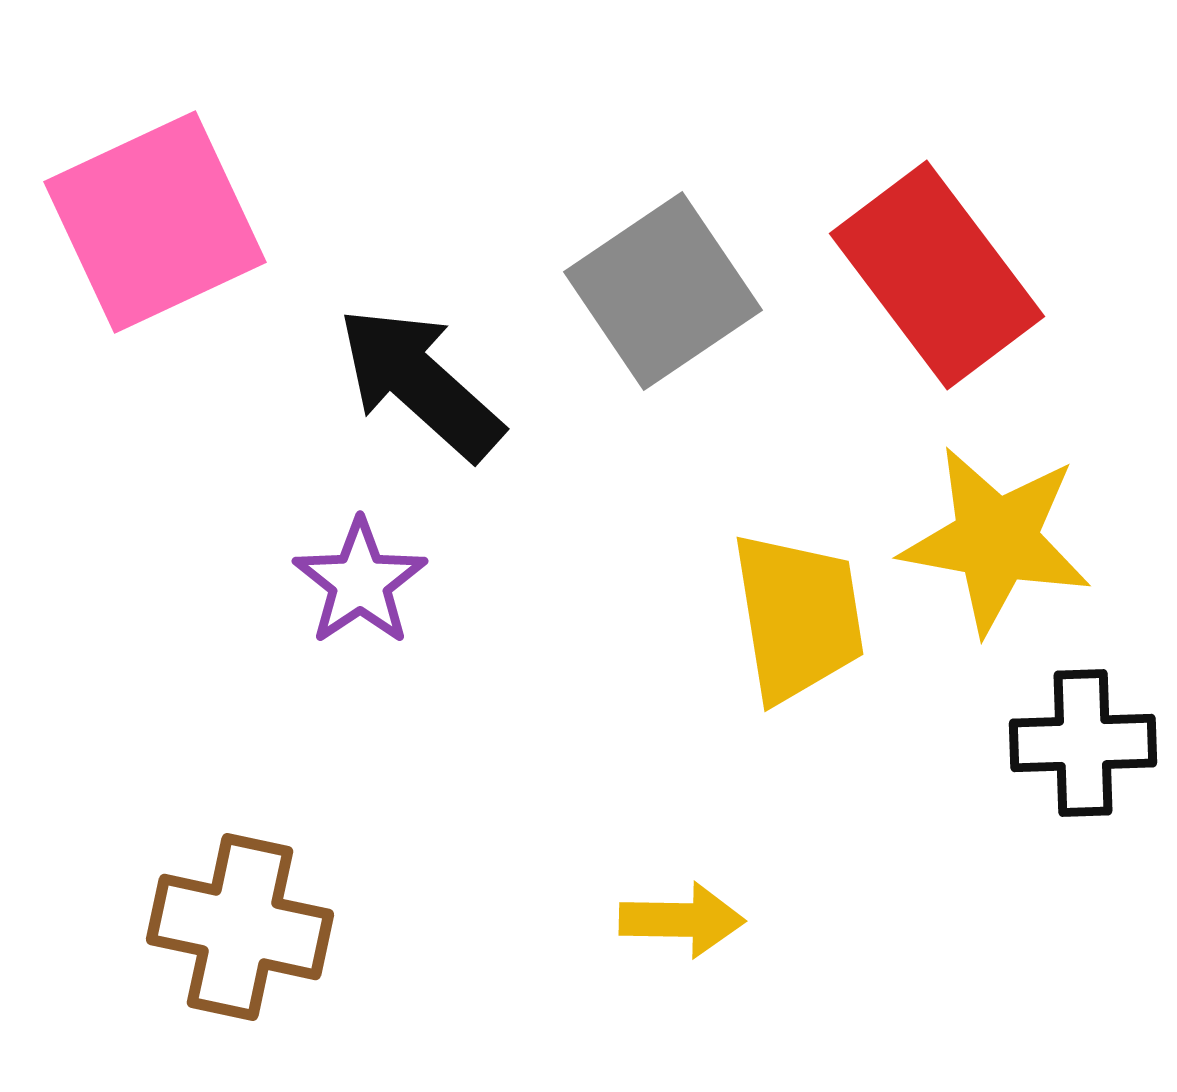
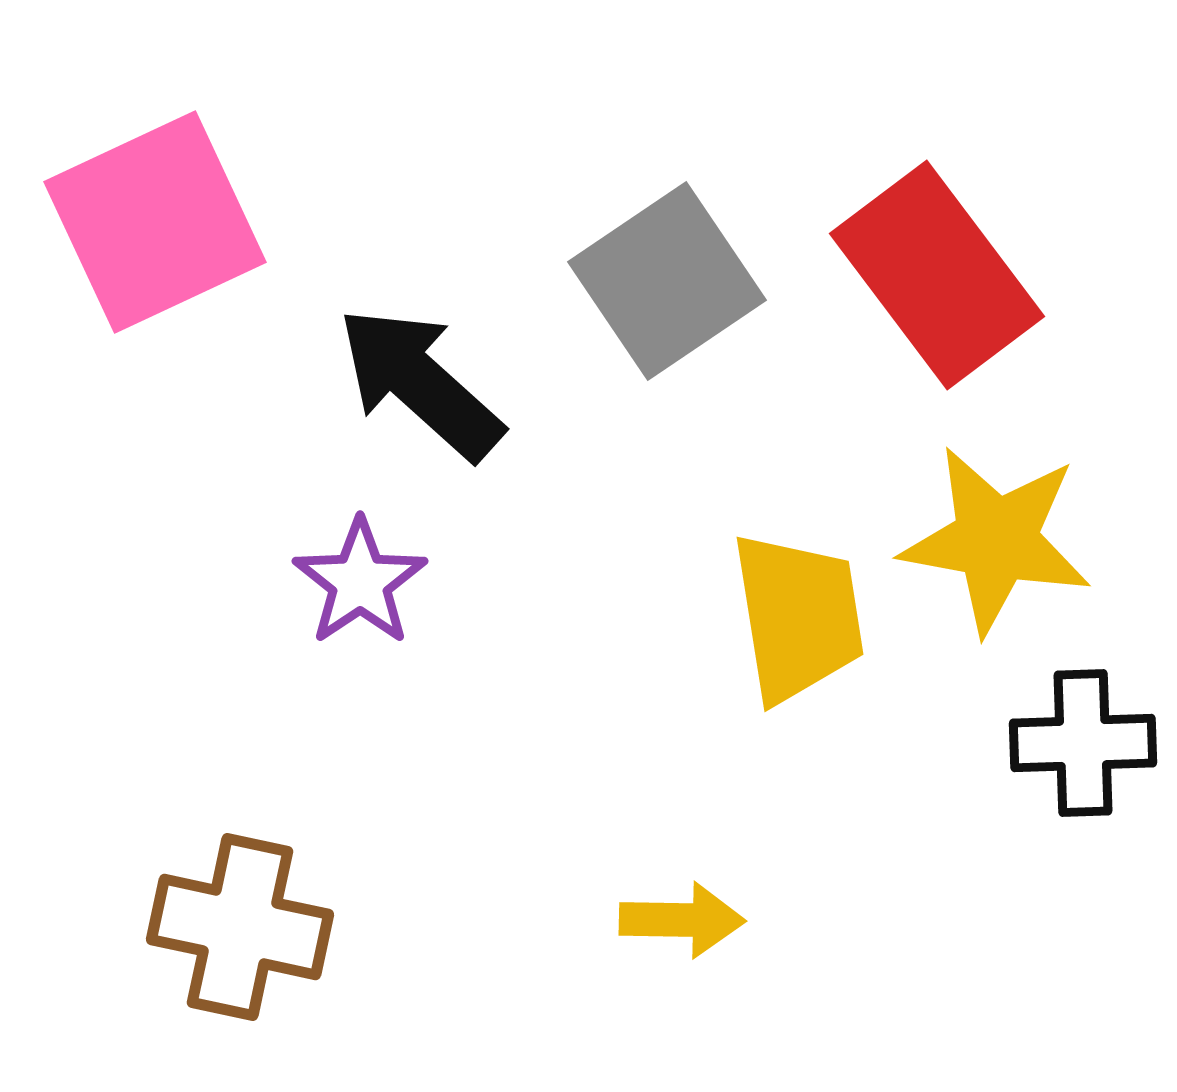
gray square: moved 4 px right, 10 px up
